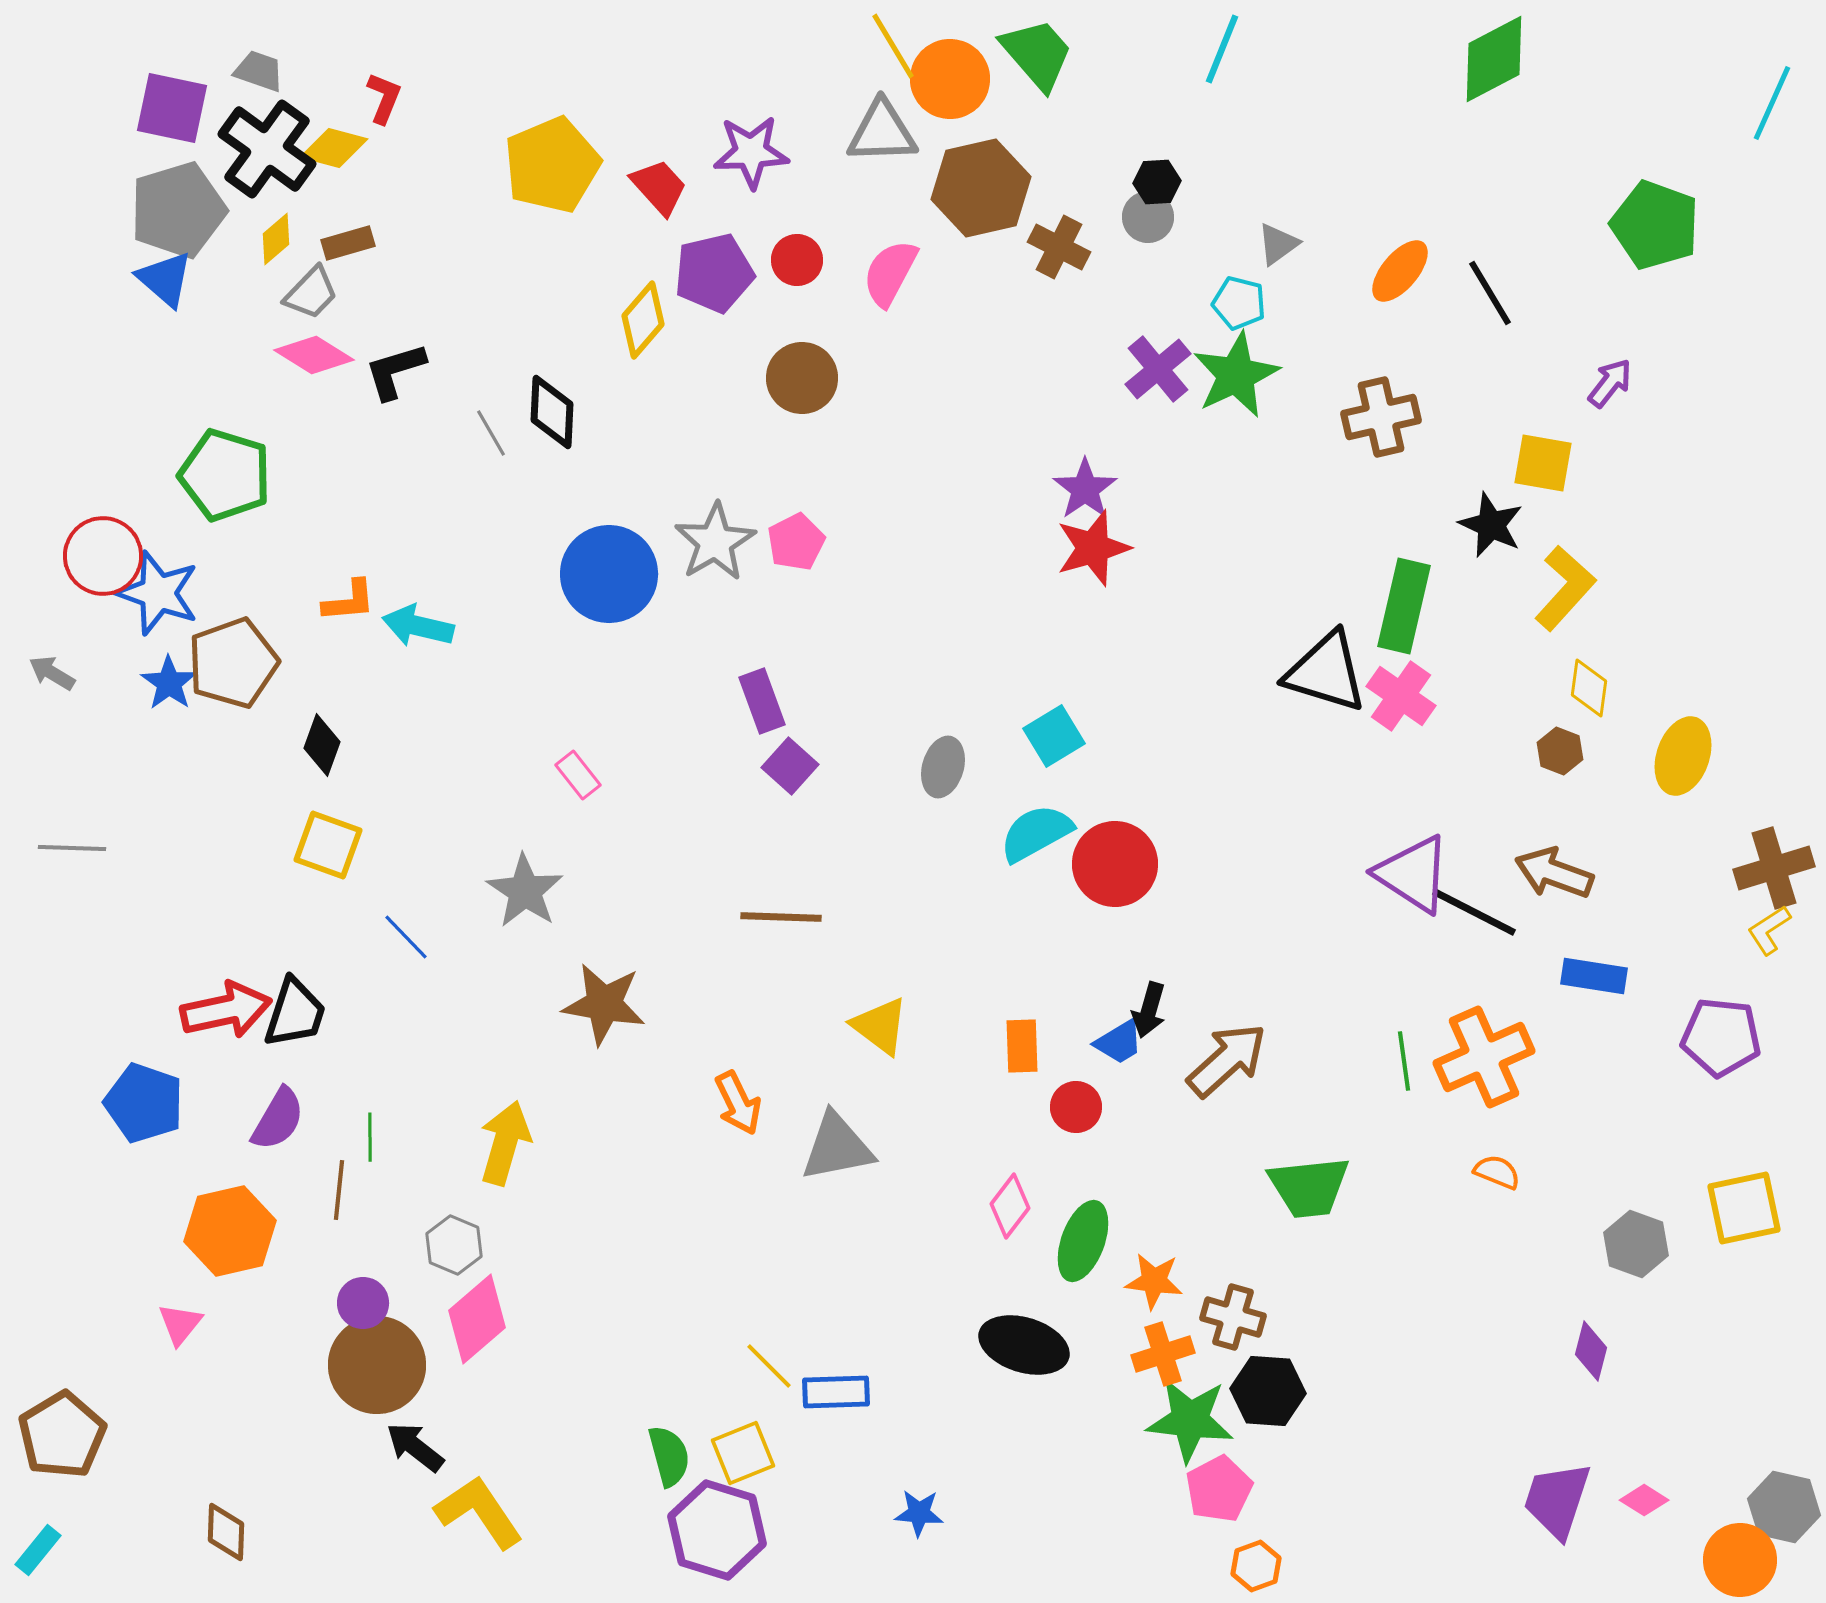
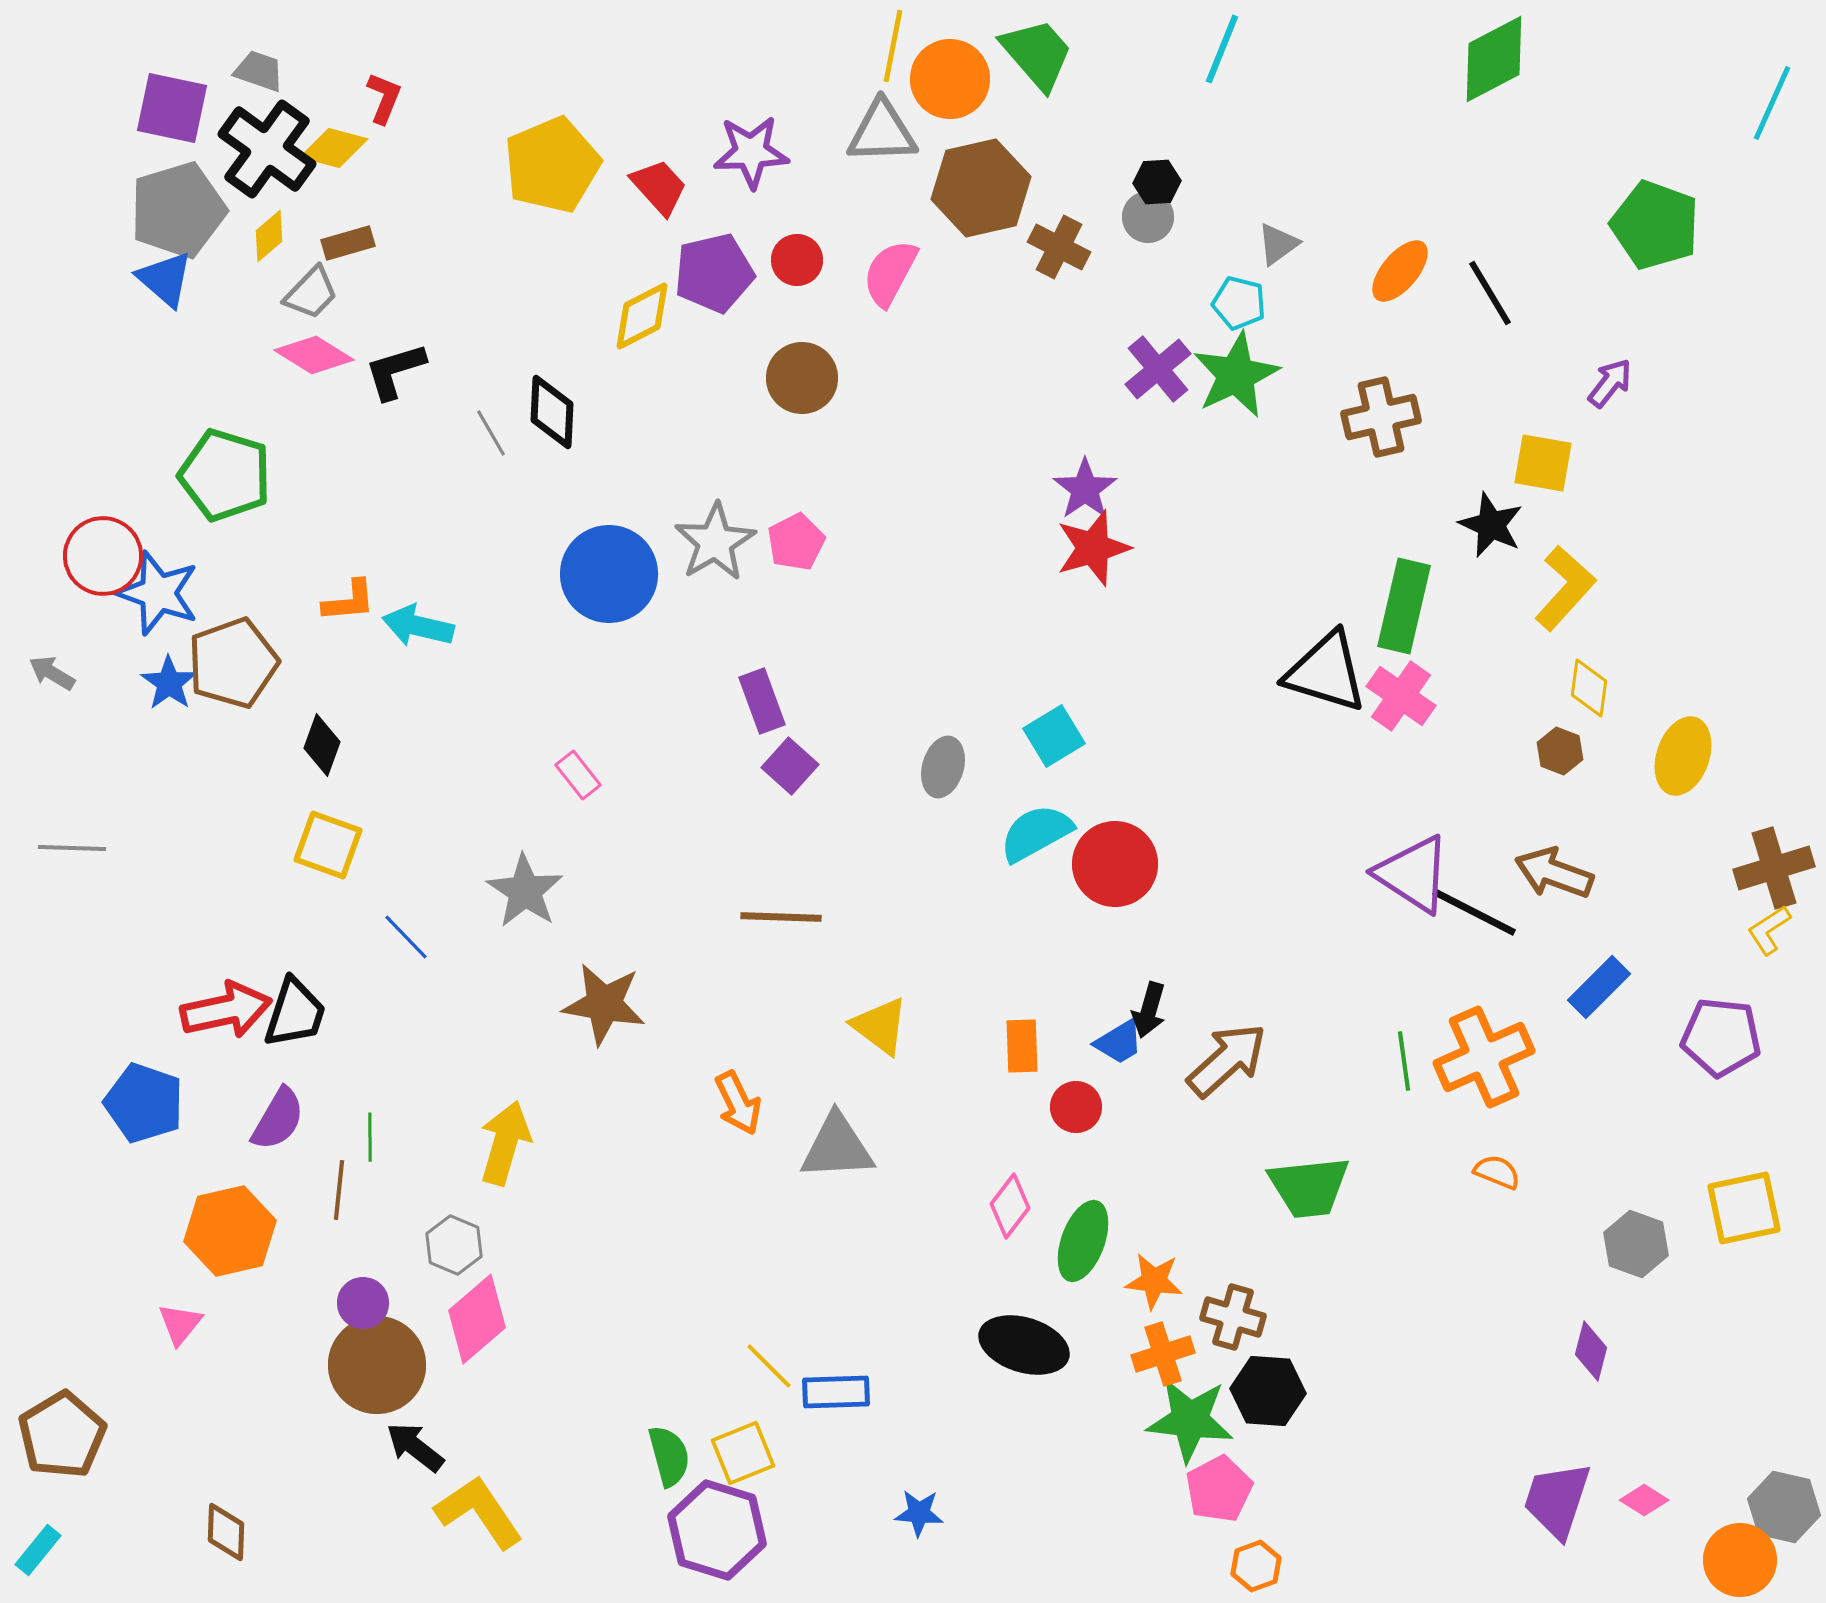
yellow line at (893, 46): rotated 42 degrees clockwise
yellow diamond at (276, 239): moved 7 px left, 3 px up
yellow diamond at (643, 320): moved 1 px left, 4 px up; rotated 22 degrees clockwise
blue rectangle at (1594, 976): moved 5 px right, 11 px down; rotated 54 degrees counterclockwise
gray triangle at (837, 1147): rotated 8 degrees clockwise
